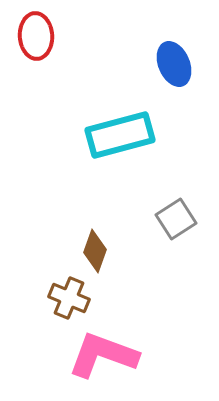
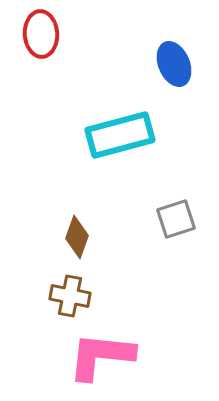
red ellipse: moved 5 px right, 2 px up
gray square: rotated 15 degrees clockwise
brown diamond: moved 18 px left, 14 px up
brown cross: moved 1 px right, 2 px up; rotated 12 degrees counterclockwise
pink L-shape: moved 2 px left, 1 px down; rotated 14 degrees counterclockwise
